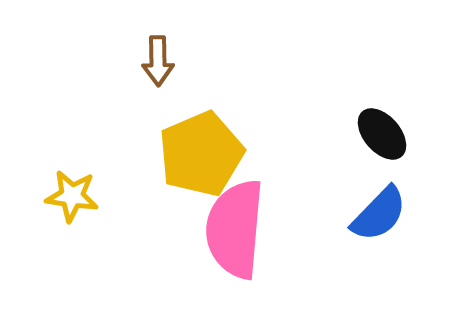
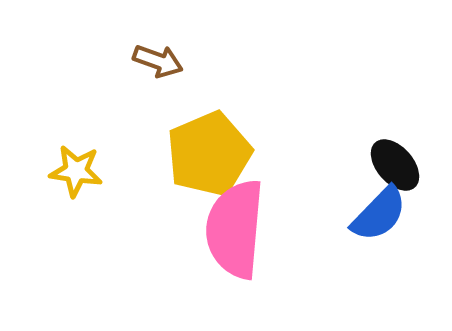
brown arrow: rotated 69 degrees counterclockwise
black ellipse: moved 13 px right, 31 px down
yellow pentagon: moved 8 px right
yellow star: moved 4 px right, 25 px up
